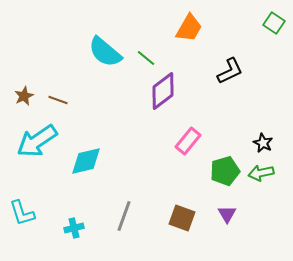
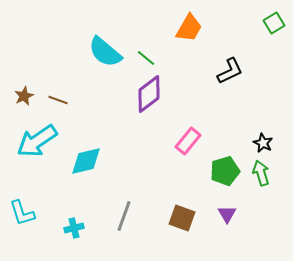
green square: rotated 25 degrees clockwise
purple diamond: moved 14 px left, 3 px down
green arrow: rotated 85 degrees clockwise
